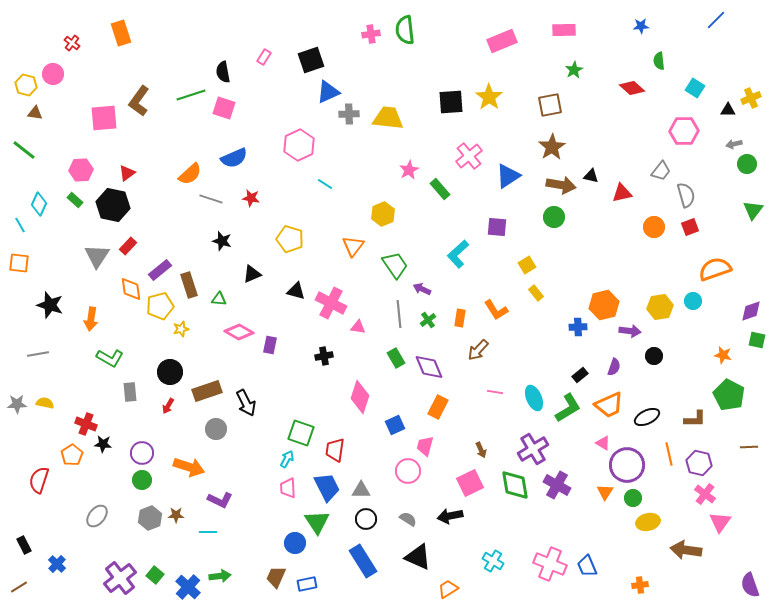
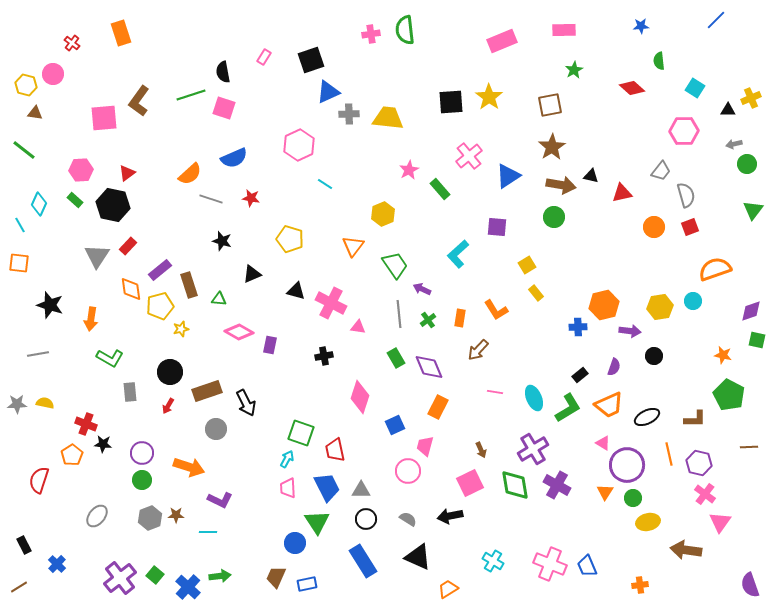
red trapezoid at (335, 450): rotated 20 degrees counterclockwise
